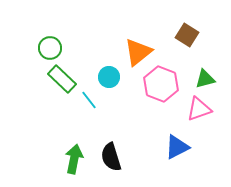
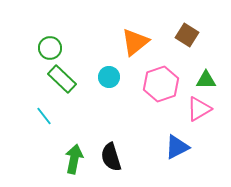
orange triangle: moved 3 px left, 10 px up
green triangle: moved 1 px right, 1 px down; rotated 15 degrees clockwise
pink hexagon: rotated 20 degrees clockwise
cyan line: moved 45 px left, 16 px down
pink triangle: rotated 12 degrees counterclockwise
